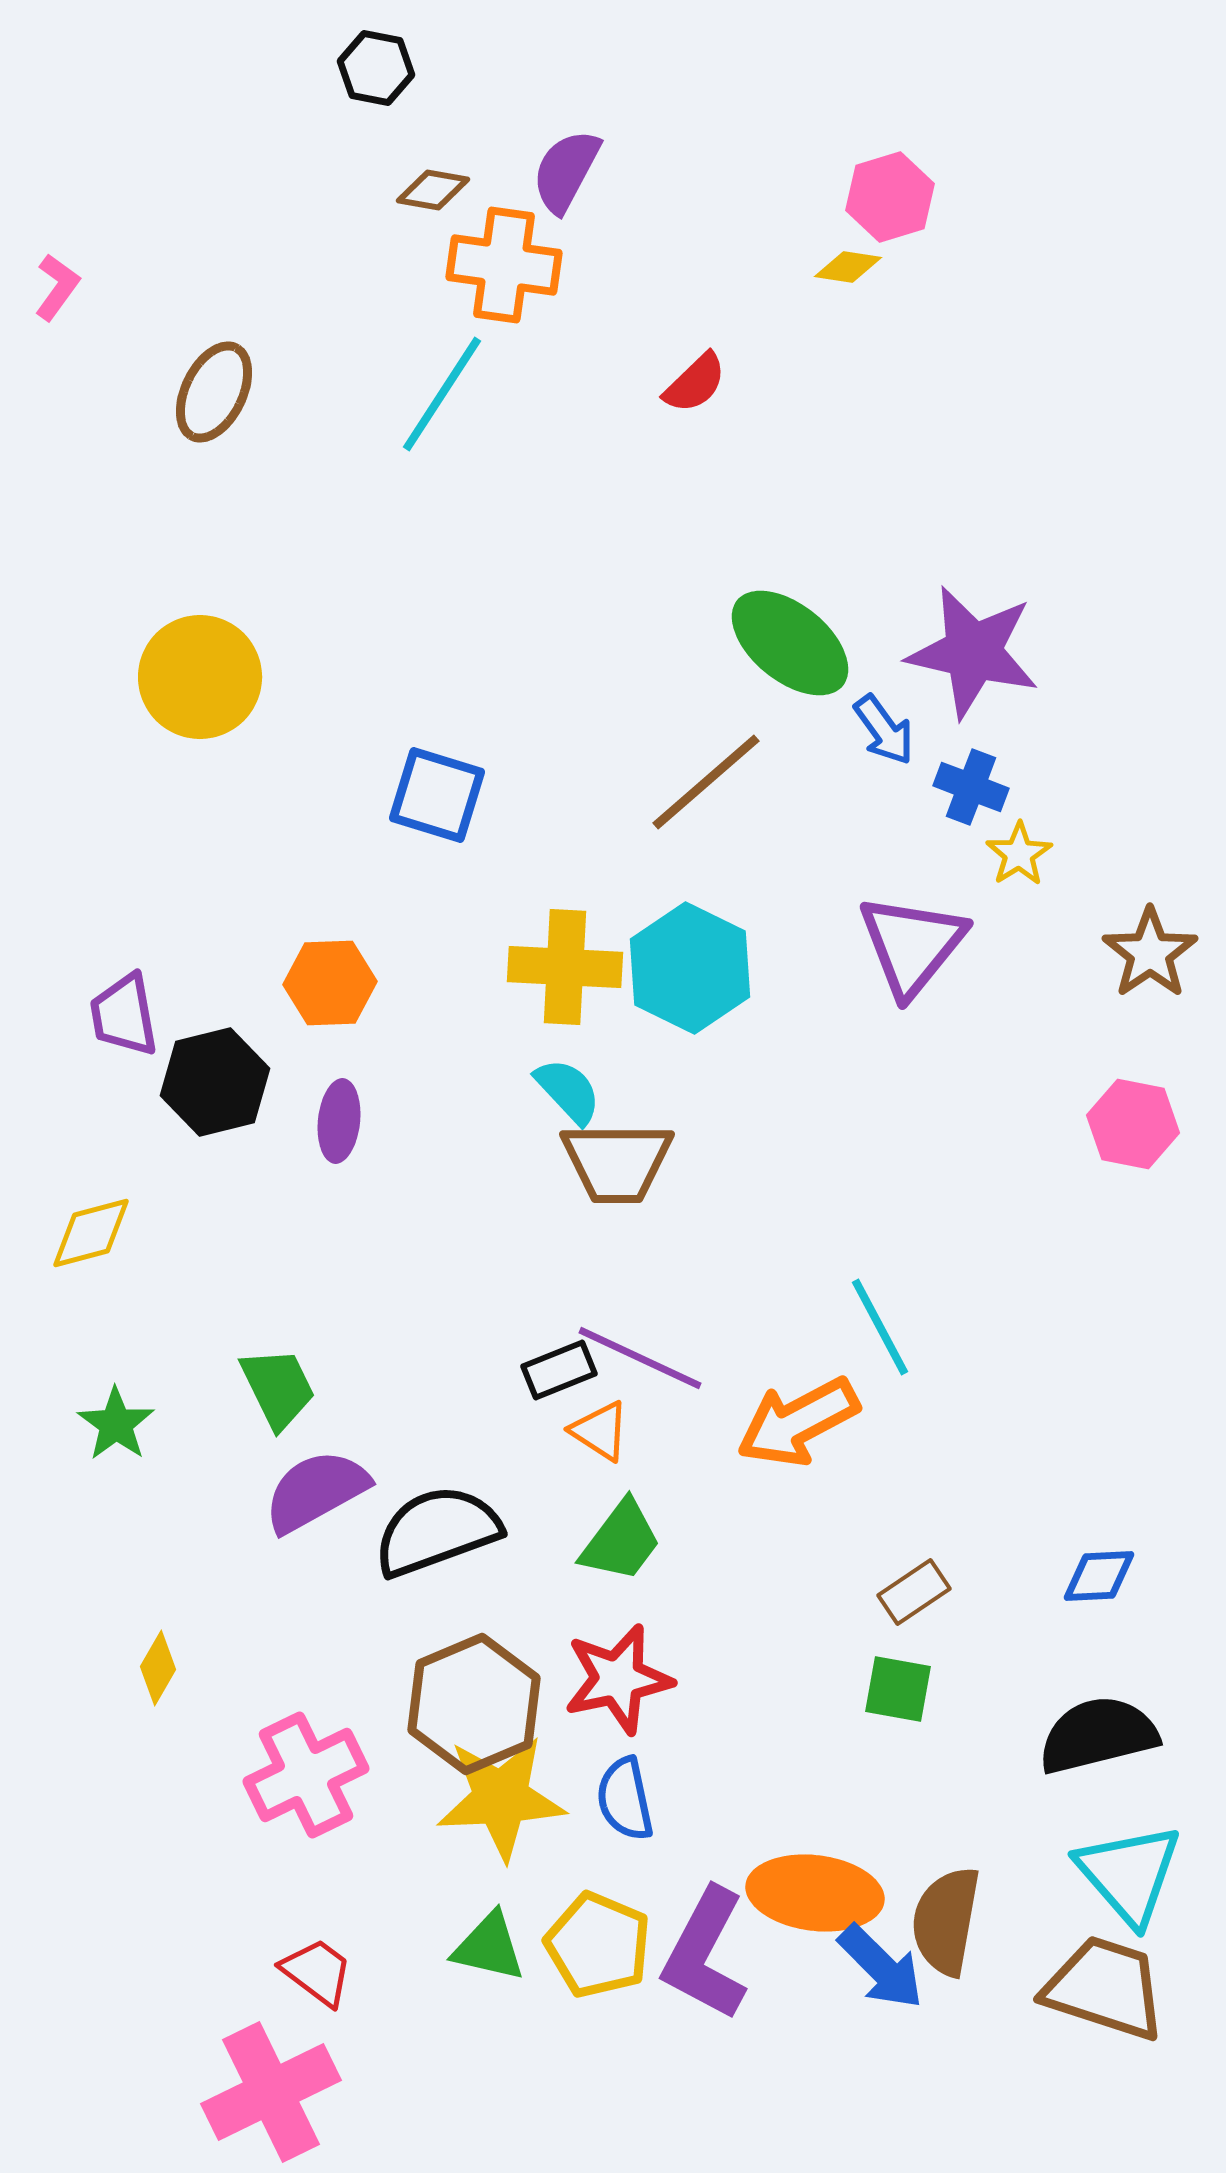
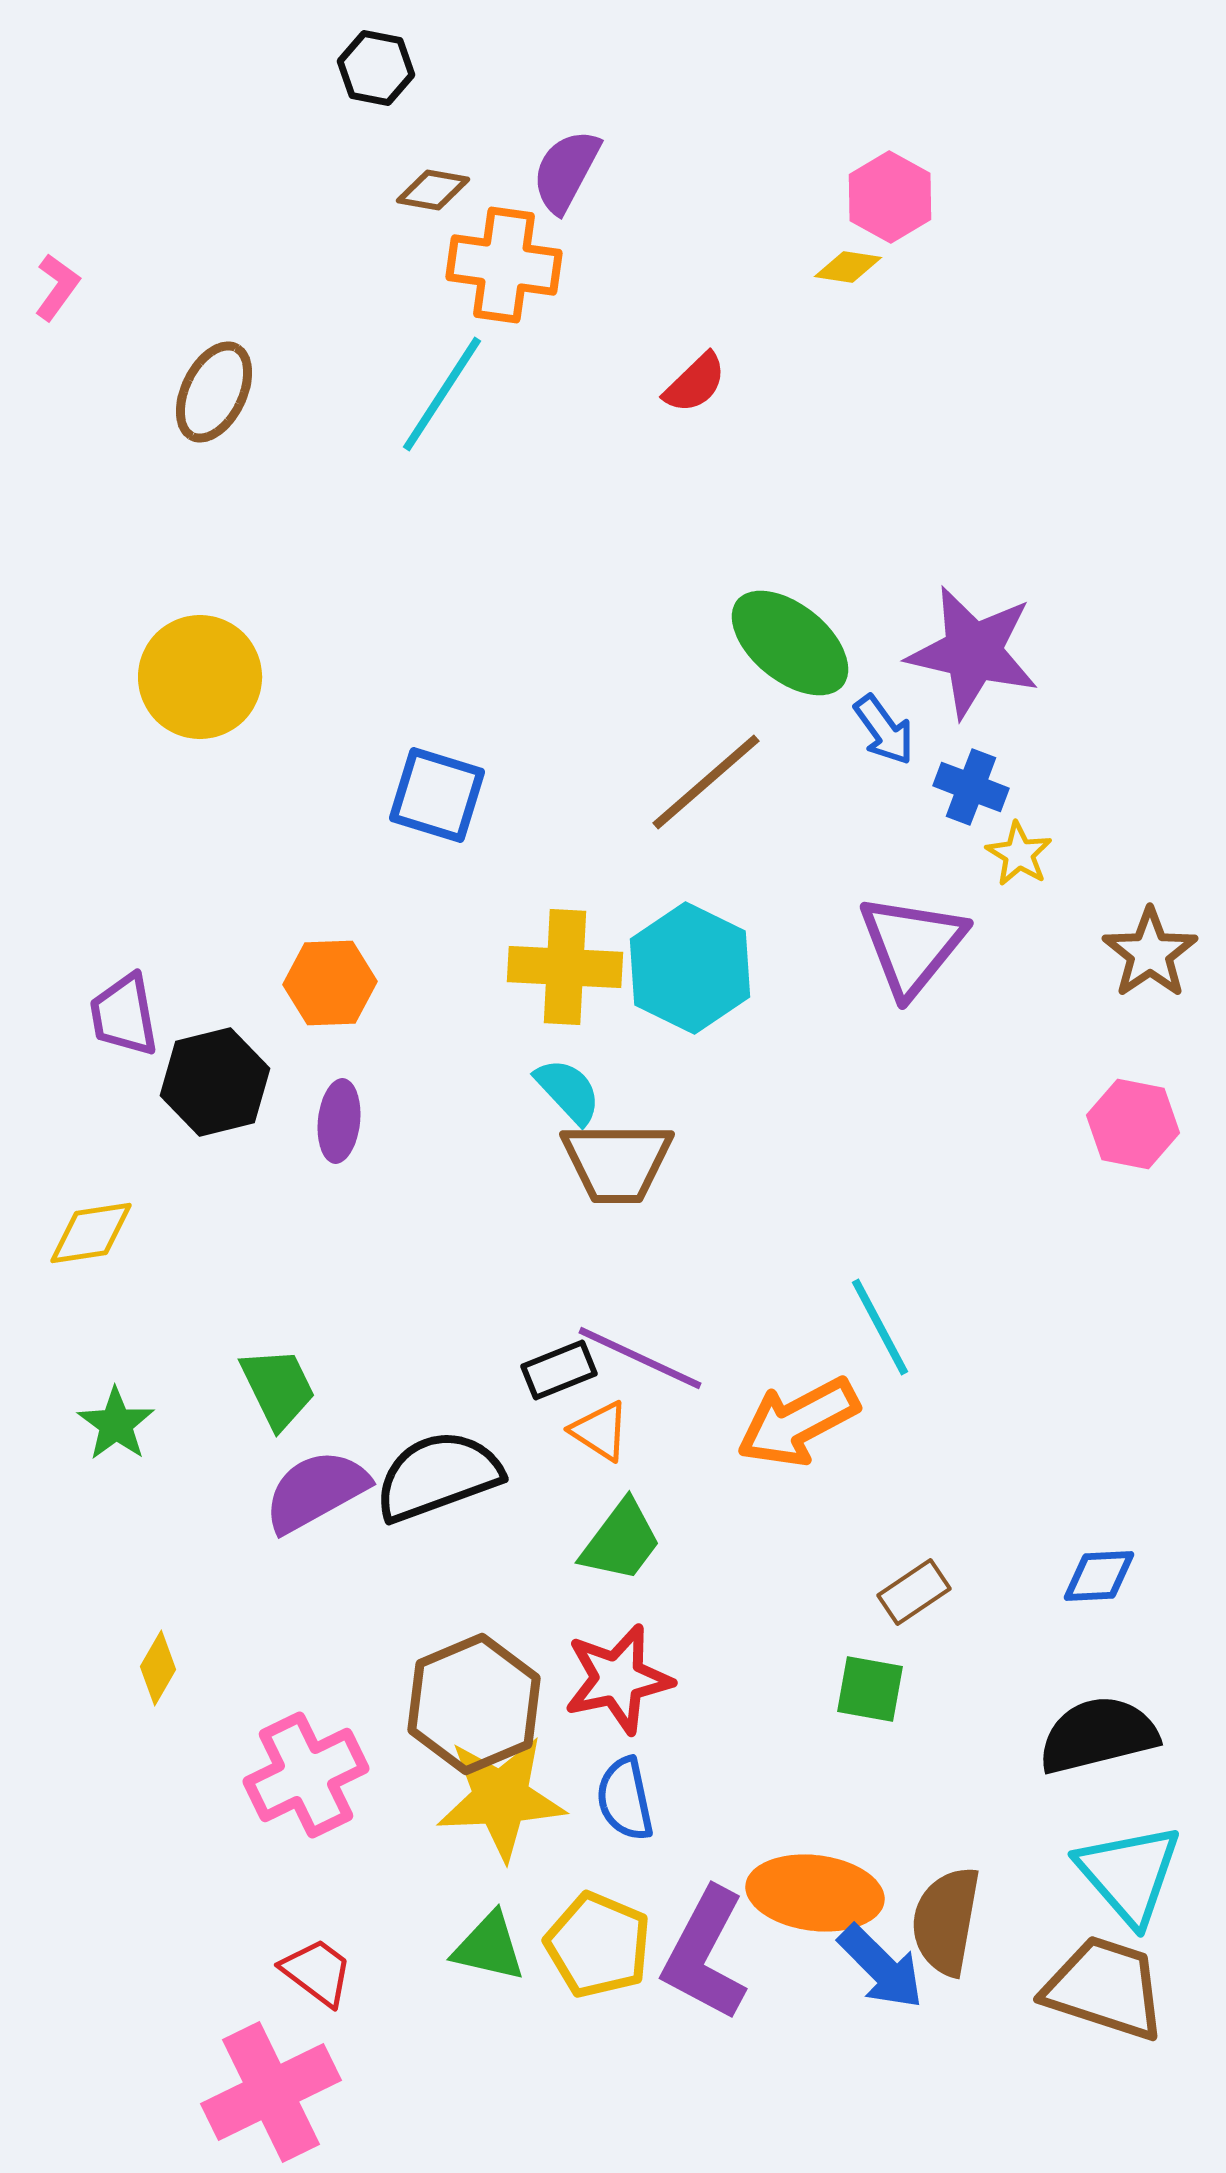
pink hexagon at (890, 197): rotated 14 degrees counterclockwise
yellow star at (1019, 854): rotated 8 degrees counterclockwise
yellow diamond at (91, 1233): rotated 6 degrees clockwise
black semicircle at (437, 1531): moved 1 px right, 55 px up
green square at (898, 1689): moved 28 px left
